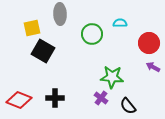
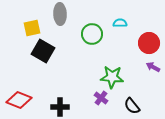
black cross: moved 5 px right, 9 px down
black semicircle: moved 4 px right
